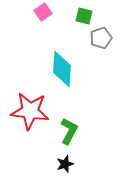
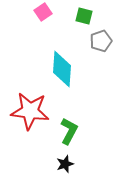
gray pentagon: moved 3 px down
